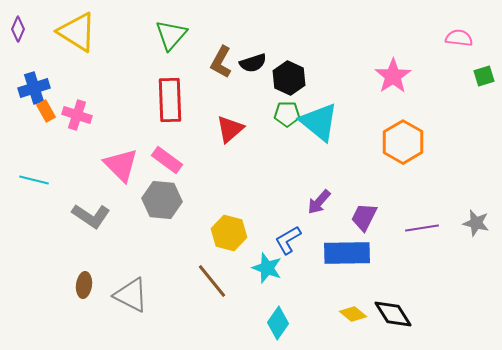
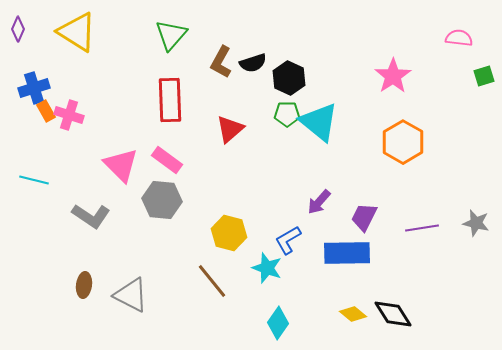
pink cross: moved 8 px left
